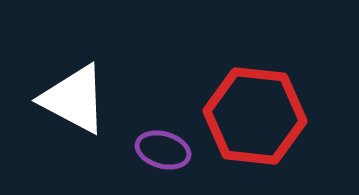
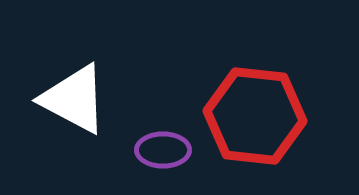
purple ellipse: rotated 16 degrees counterclockwise
